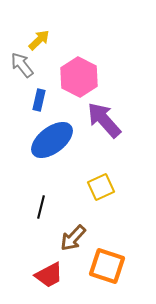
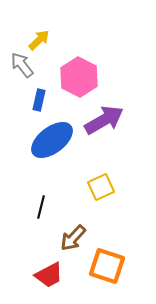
purple arrow: rotated 102 degrees clockwise
